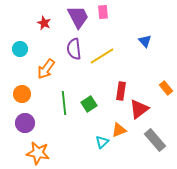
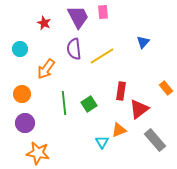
blue triangle: moved 2 px left, 1 px down; rotated 24 degrees clockwise
cyan triangle: rotated 16 degrees counterclockwise
